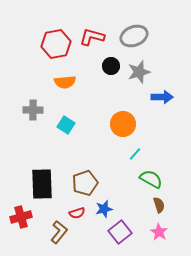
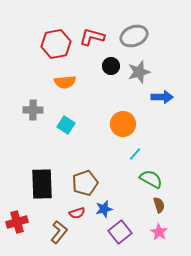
red cross: moved 4 px left, 5 px down
